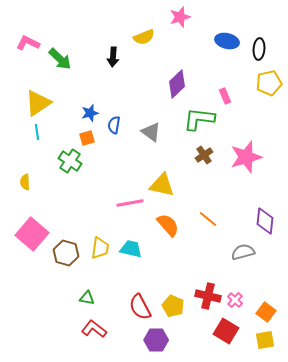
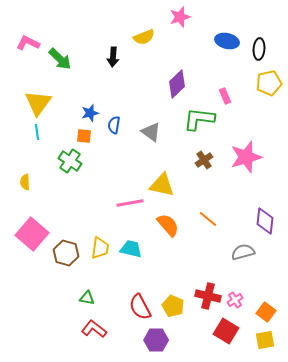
yellow triangle at (38, 103): rotated 20 degrees counterclockwise
orange square at (87, 138): moved 3 px left, 2 px up; rotated 21 degrees clockwise
brown cross at (204, 155): moved 5 px down
pink cross at (235, 300): rotated 14 degrees clockwise
